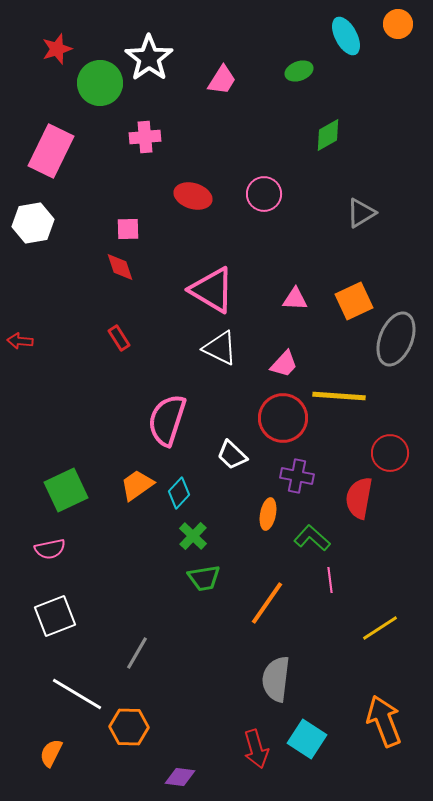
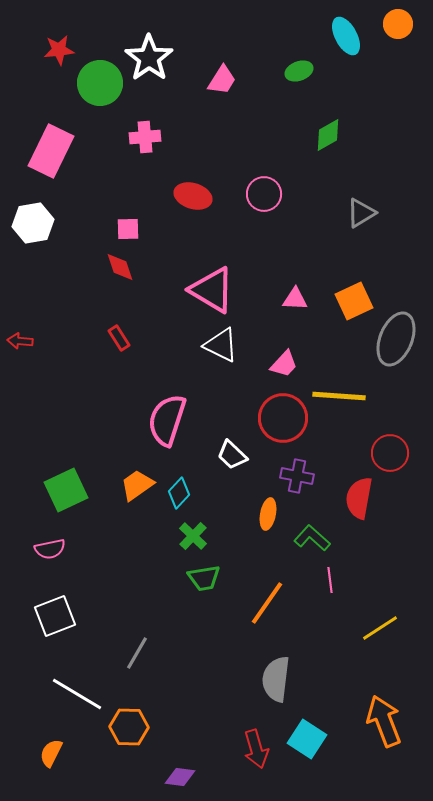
red star at (57, 49): moved 2 px right, 1 px down; rotated 12 degrees clockwise
white triangle at (220, 348): moved 1 px right, 3 px up
